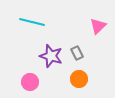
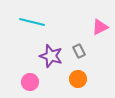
pink triangle: moved 2 px right, 1 px down; rotated 18 degrees clockwise
gray rectangle: moved 2 px right, 2 px up
orange circle: moved 1 px left
